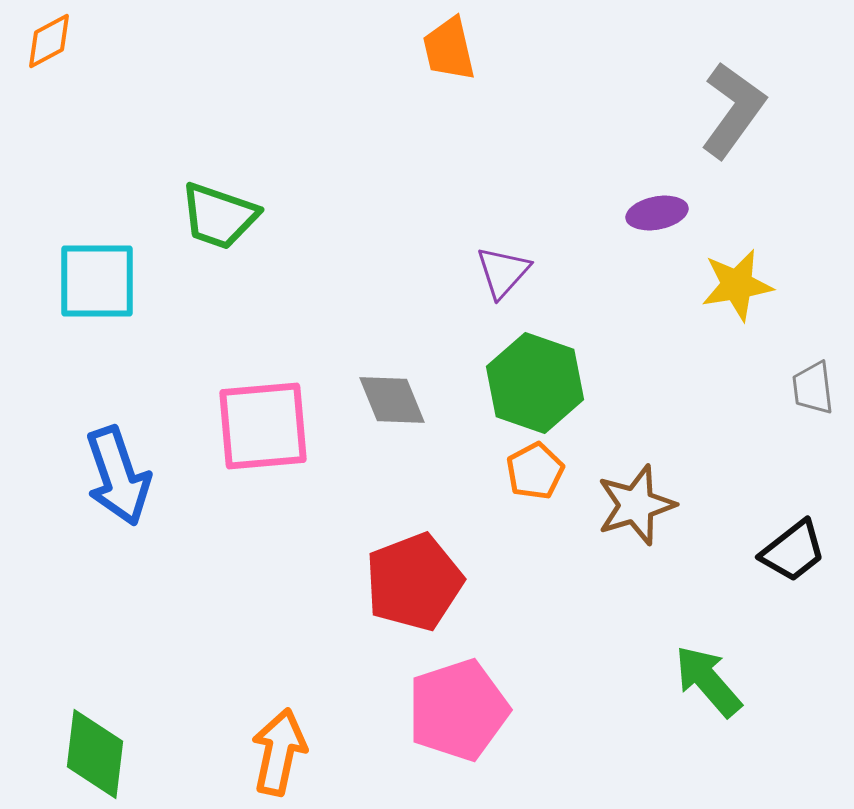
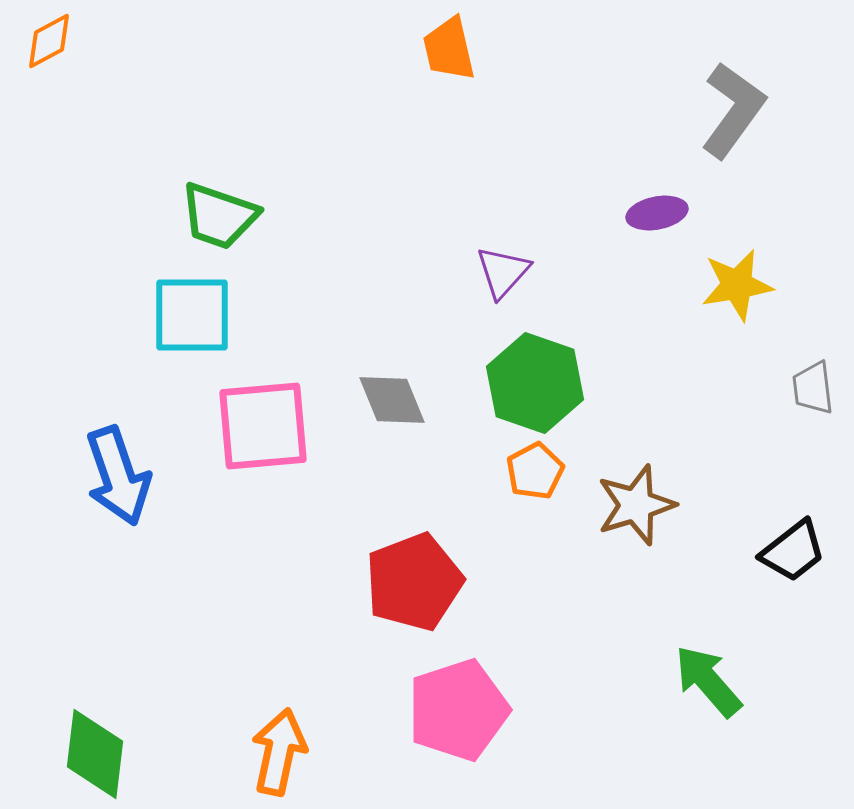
cyan square: moved 95 px right, 34 px down
